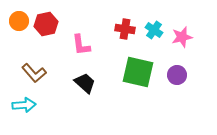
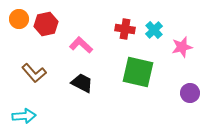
orange circle: moved 2 px up
cyan cross: rotated 12 degrees clockwise
pink star: moved 10 px down
pink L-shape: rotated 140 degrees clockwise
purple circle: moved 13 px right, 18 px down
black trapezoid: moved 3 px left; rotated 15 degrees counterclockwise
cyan arrow: moved 11 px down
